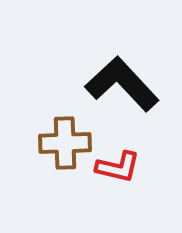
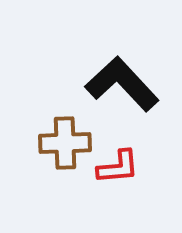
red L-shape: rotated 18 degrees counterclockwise
